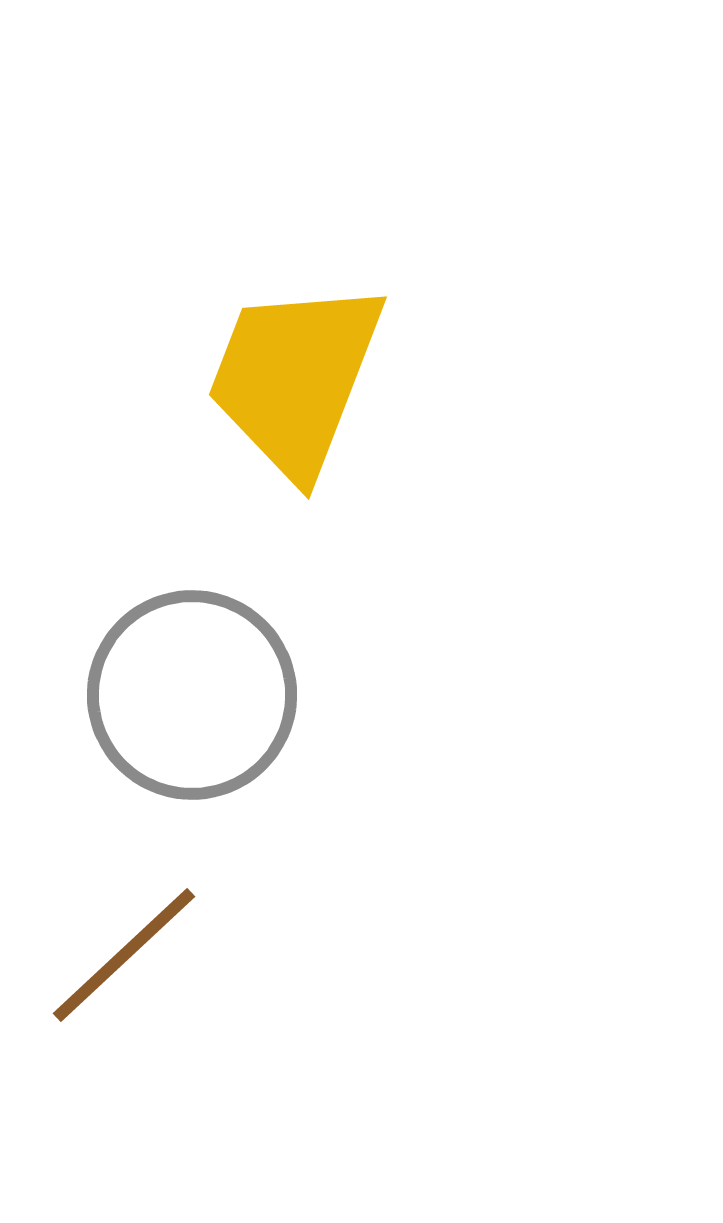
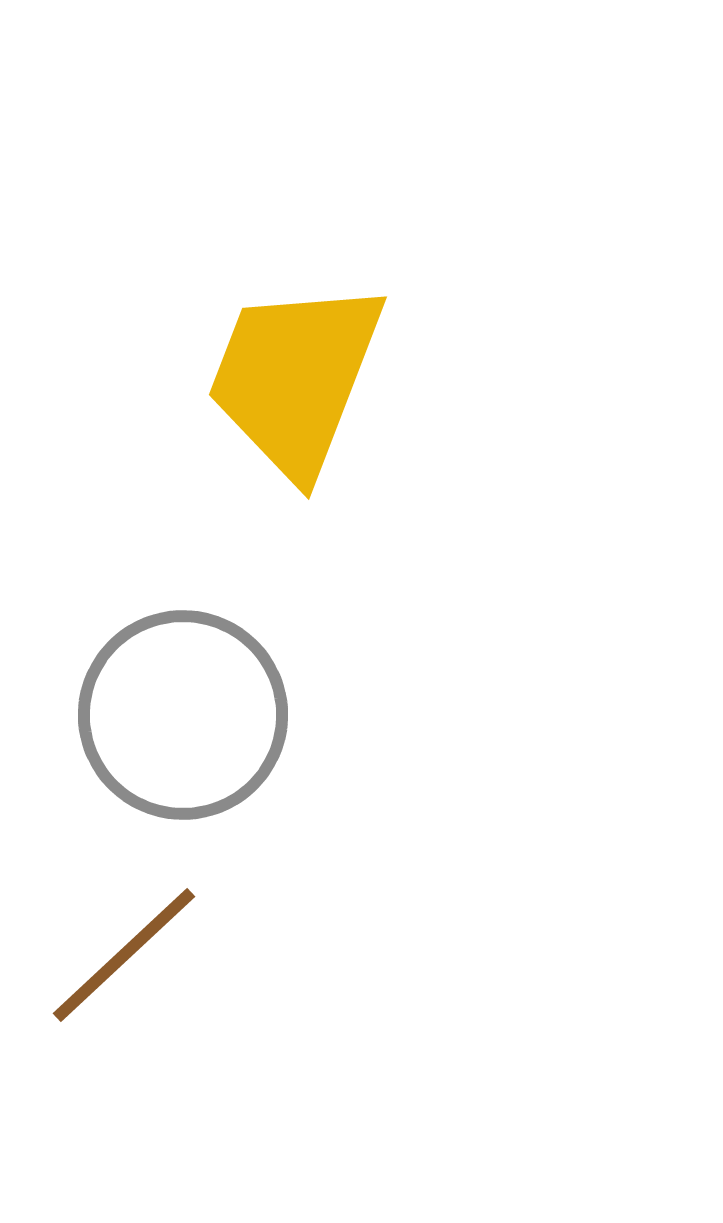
gray circle: moved 9 px left, 20 px down
